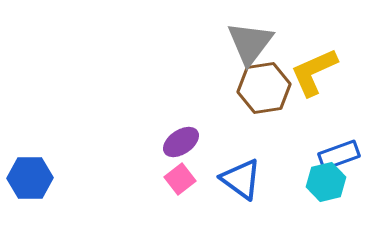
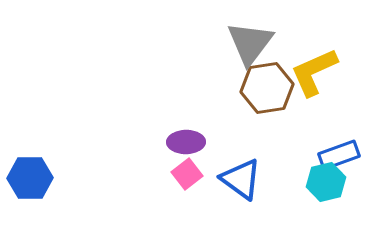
brown hexagon: moved 3 px right
purple ellipse: moved 5 px right; rotated 33 degrees clockwise
pink square: moved 7 px right, 5 px up
